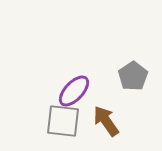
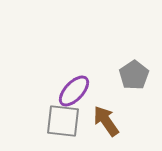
gray pentagon: moved 1 px right, 1 px up
